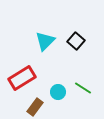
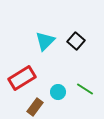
green line: moved 2 px right, 1 px down
